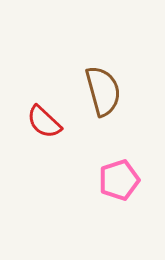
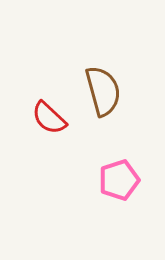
red semicircle: moved 5 px right, 4 px up
